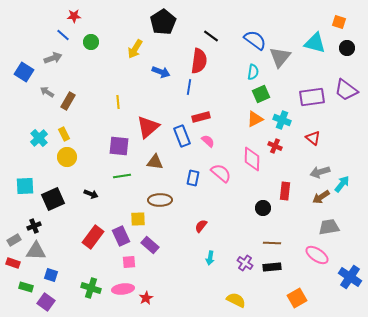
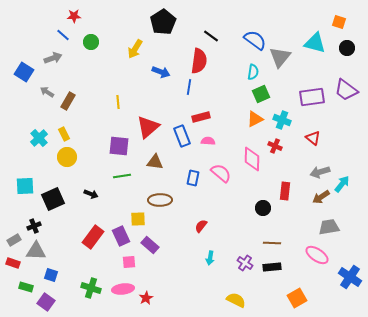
pink semicircle at (208, 141): rotated 40 degrees counterclockwise
